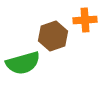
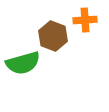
brown hexagon: rotated 20 degrees counterclockwise
